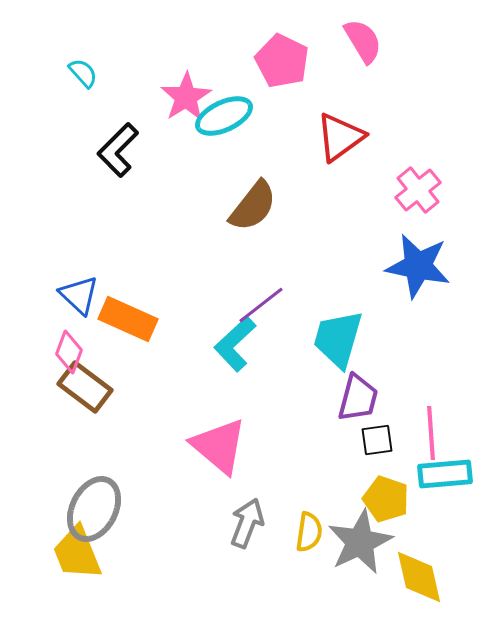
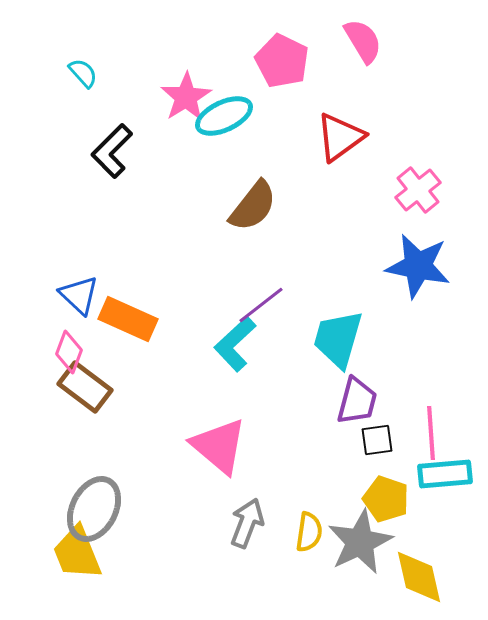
black L-shape: moved 6 px left, 1 px down
purple trapezoid: moved 1 px left, 3 px down
